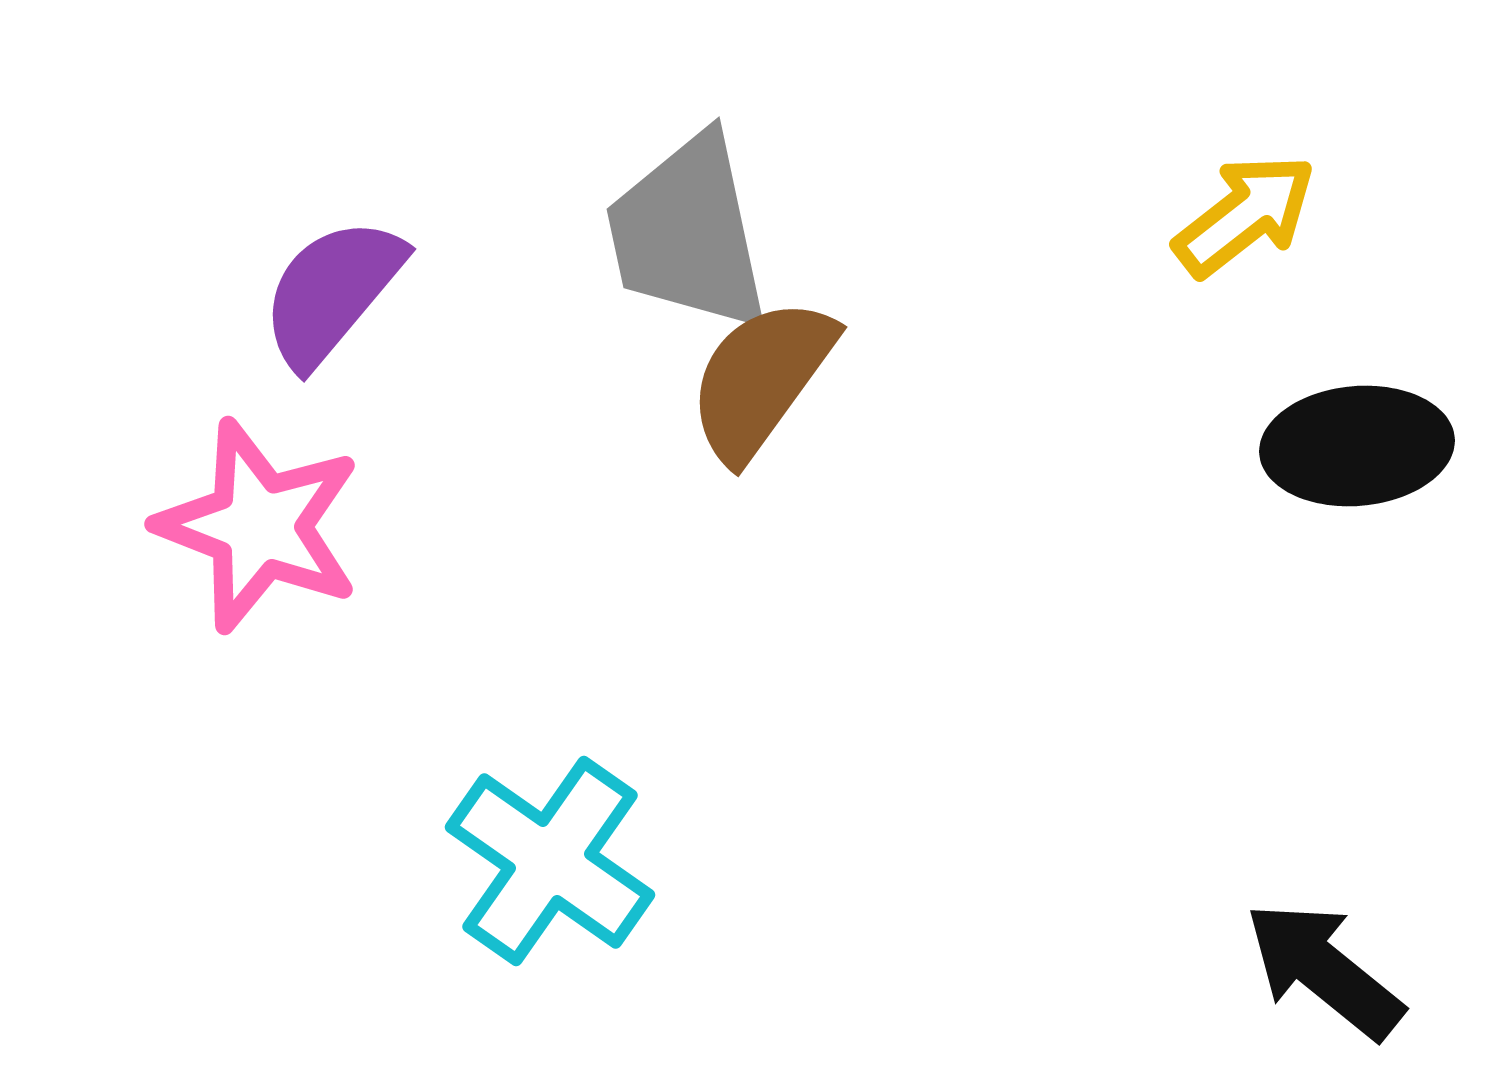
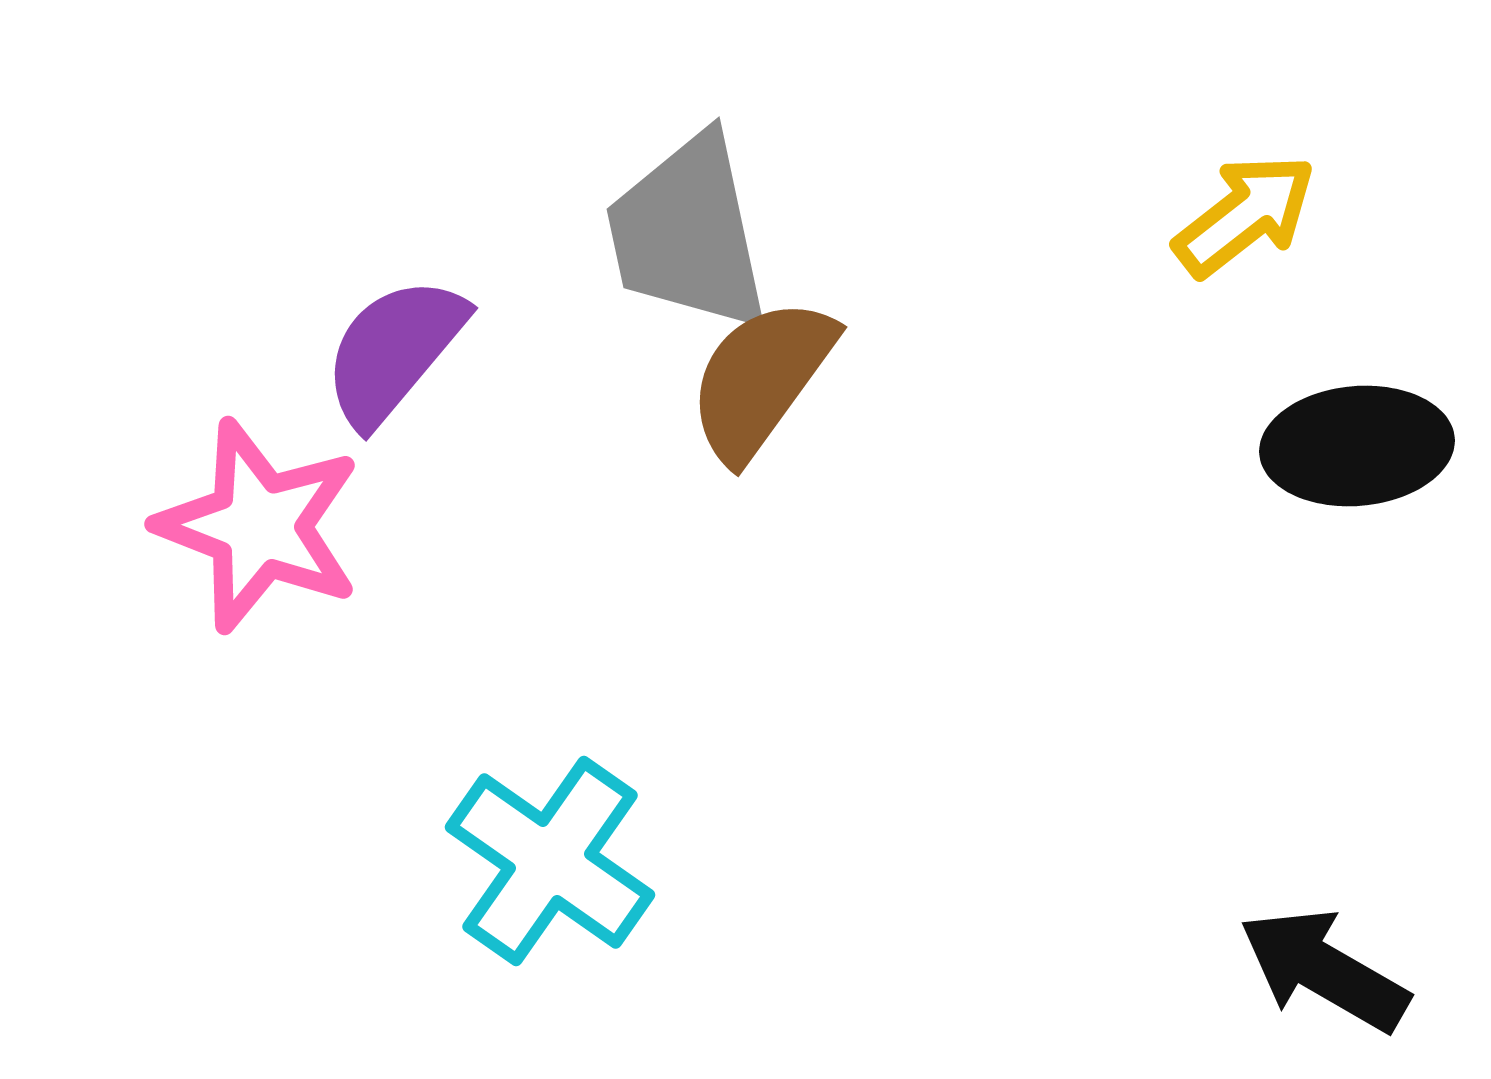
purple semicircle: moved 62 px right, 59 px down
black arrow: rotated 9 degrees counterclockwise
